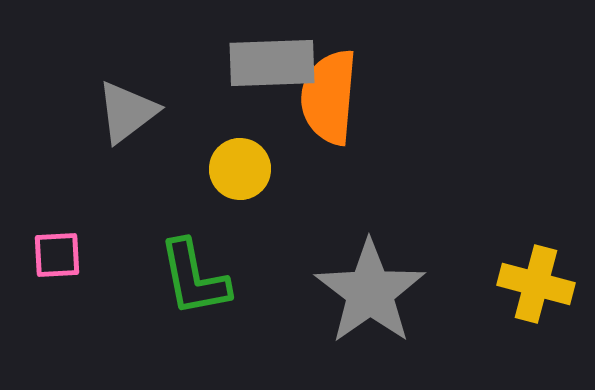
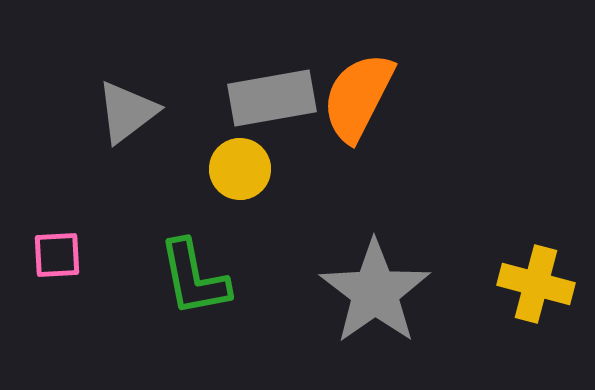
gray rectangle: moved 35 px down; rotated 8 degrees counterclockwise
orange semicircle: moved 29 px right; rotated 22 degrees clockwise
gray star: moved 5 px right
